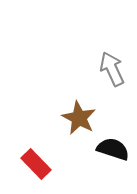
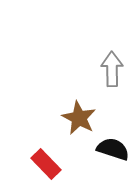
gray arrow: rotated 24 degrees clockwise
red rectangle: moved 10 px right
